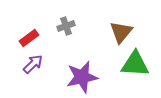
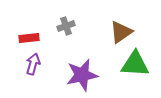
brown triangle: rotated 15 degrees clockwise
red rectangle: rotated 30 degrees clockwise
purple arrow: rotated 30 degrees counterclockwise
purple star: moved 2 px up
